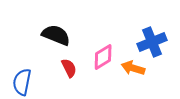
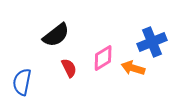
black semicircle: rotated 120 degrees clockwise
pink diamond: moved 1 px down
